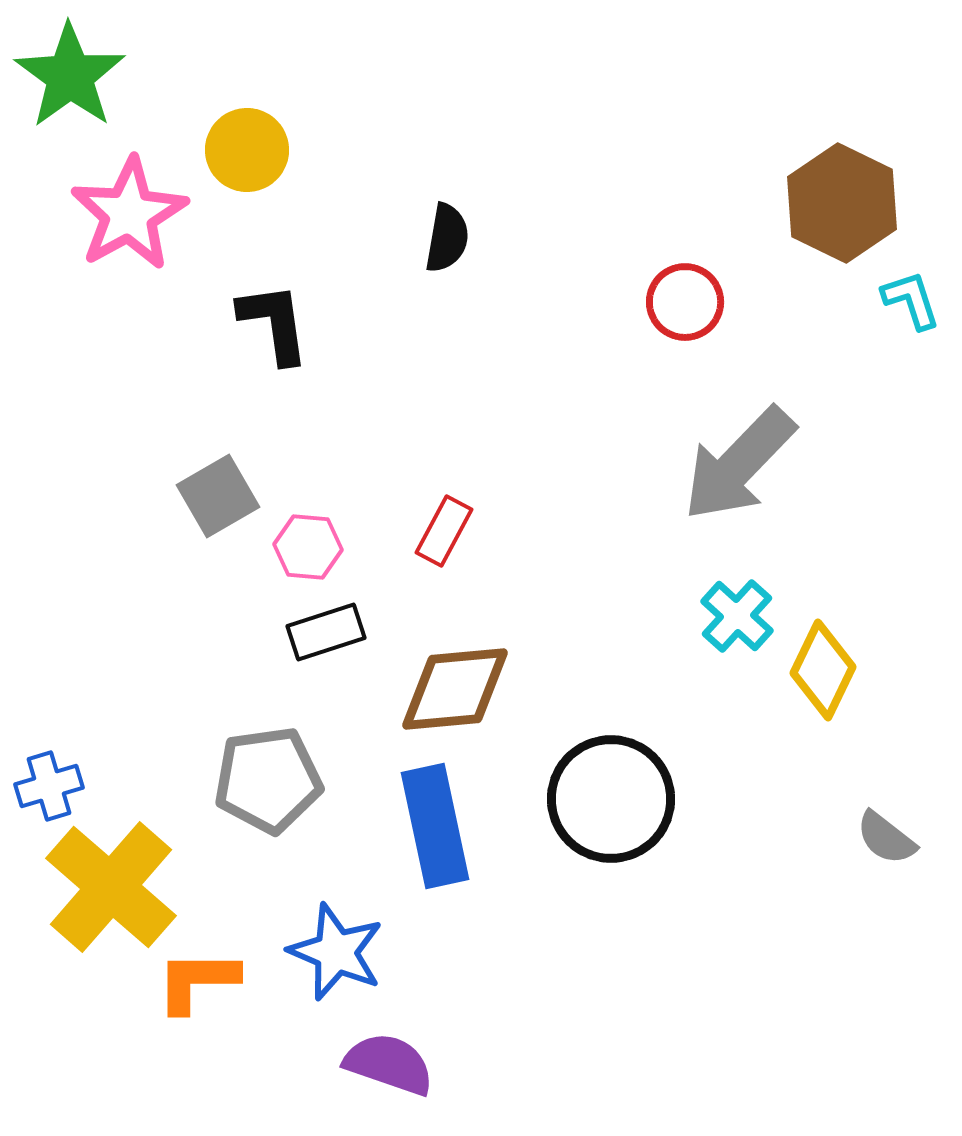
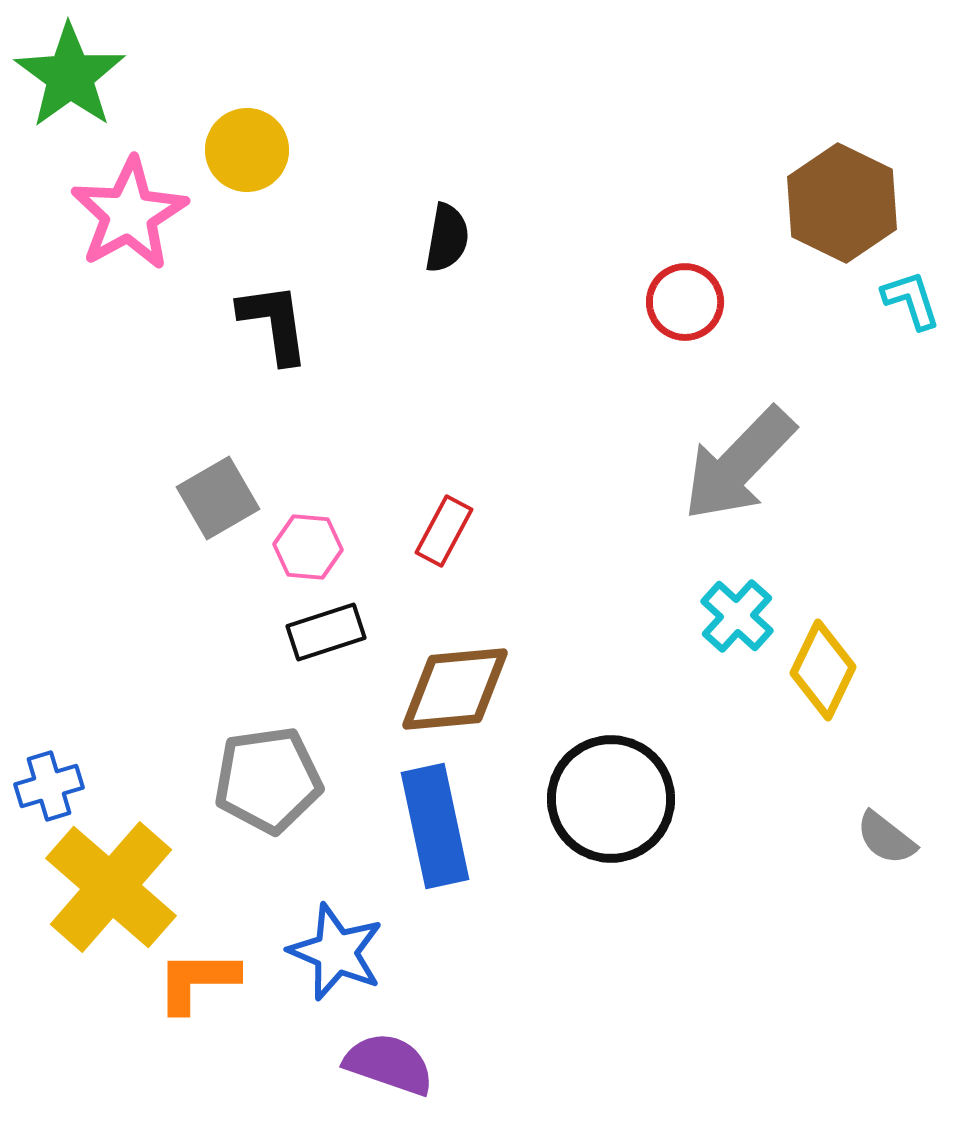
gray square: moved 2 px down
